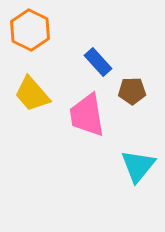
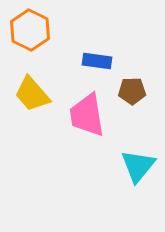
blue rectangle: moved 1 px left, 1 px up; rotated 40 degrees counterclockwise
